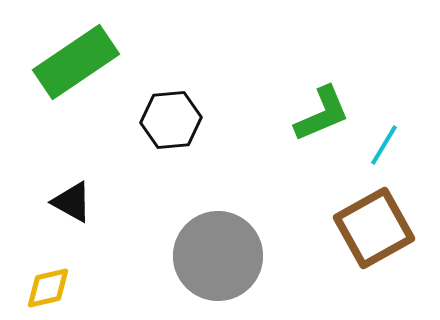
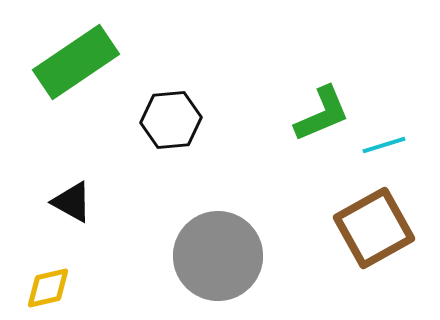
cyan line: rotated 42 degrees clockwise
